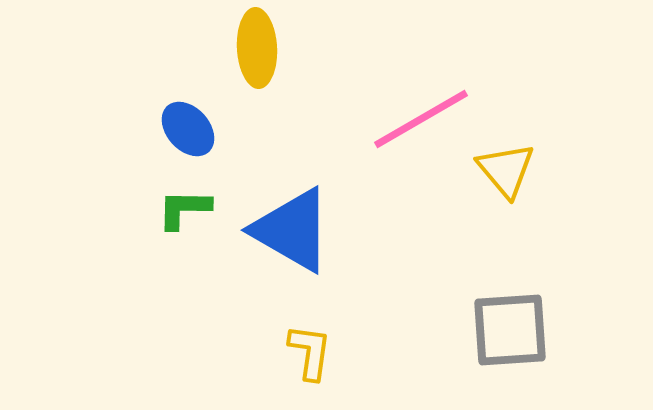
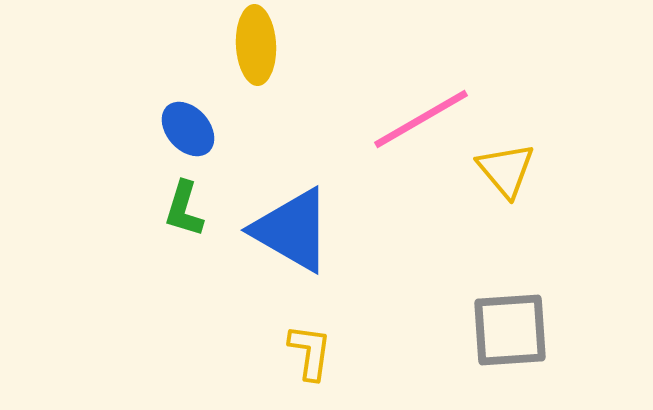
yellow ellipse: moved 1 px left, 3 px up
green L-shape: rotated 74 degrees counterclockwise
